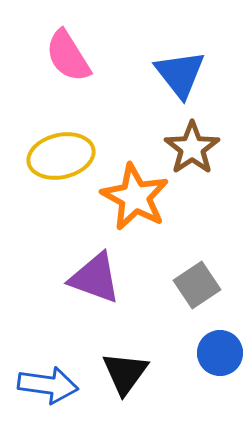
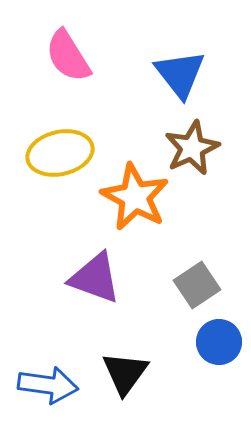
brown star: rotated 10 degrees clockwise
yellow ellipse: moved 1 px left, 3 px up
blue circle: moved 1 px left, 11 px up
